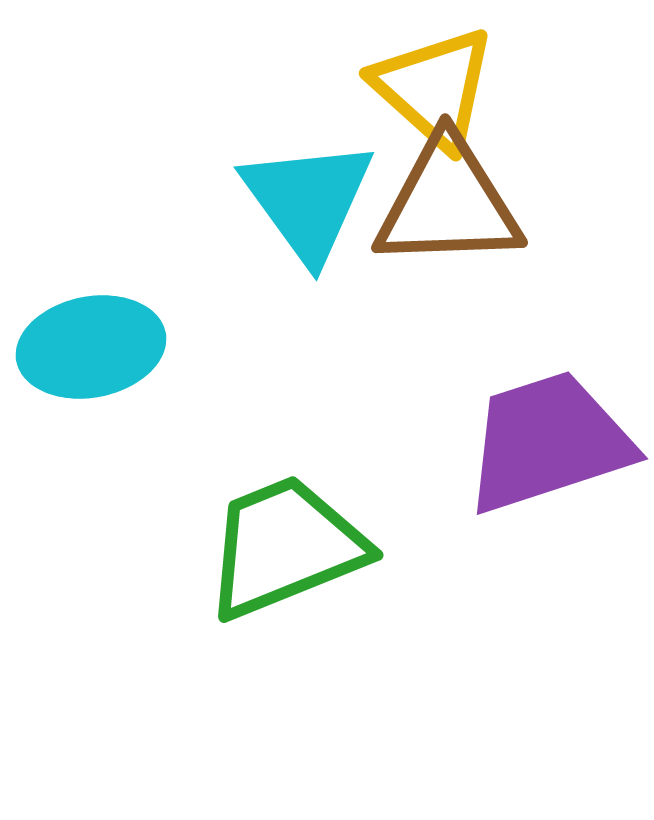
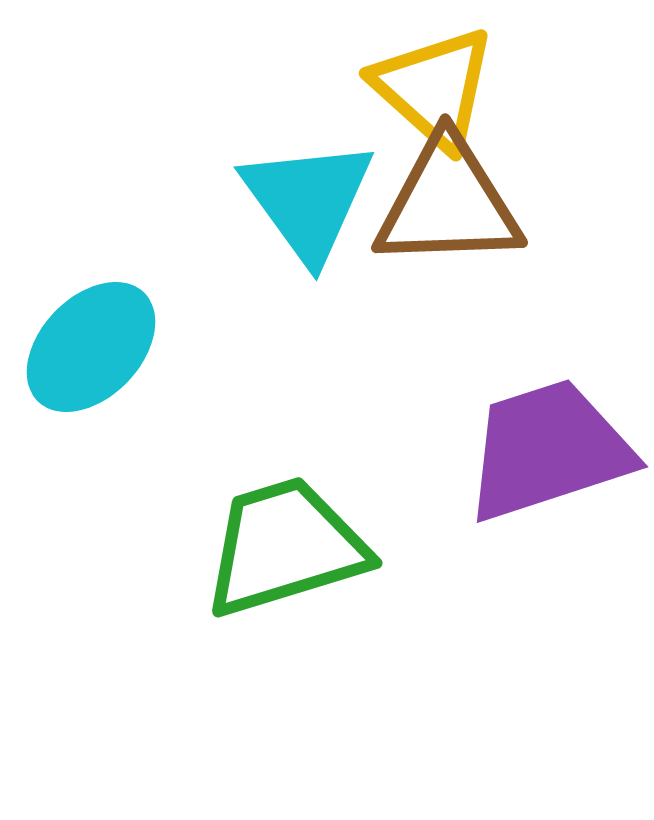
cyan ellipse: rotated 35 degrees counterclockwise
purple trapezoid: moved 8 px down
green trapezoid: rotated 5 degrees clockwise
